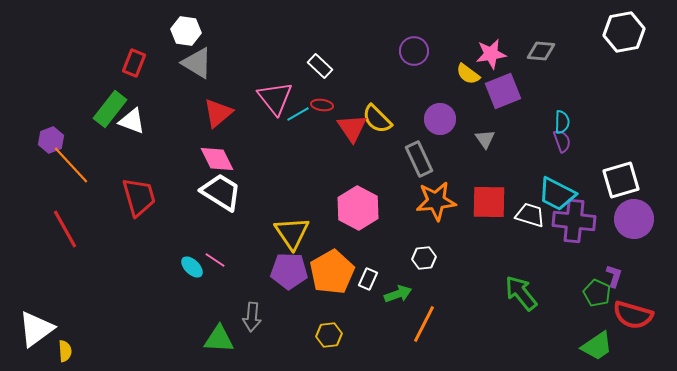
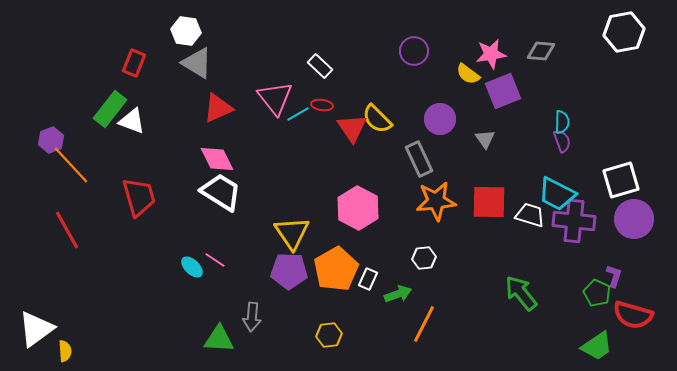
red triangle at (218, 113): moved 5 px up; rotated 16 degrees clockwise
red line at (65, 229): moved 2 px right, 1 px down
orange pentagon at (332, 272): moved 4 px right, 3 px up
